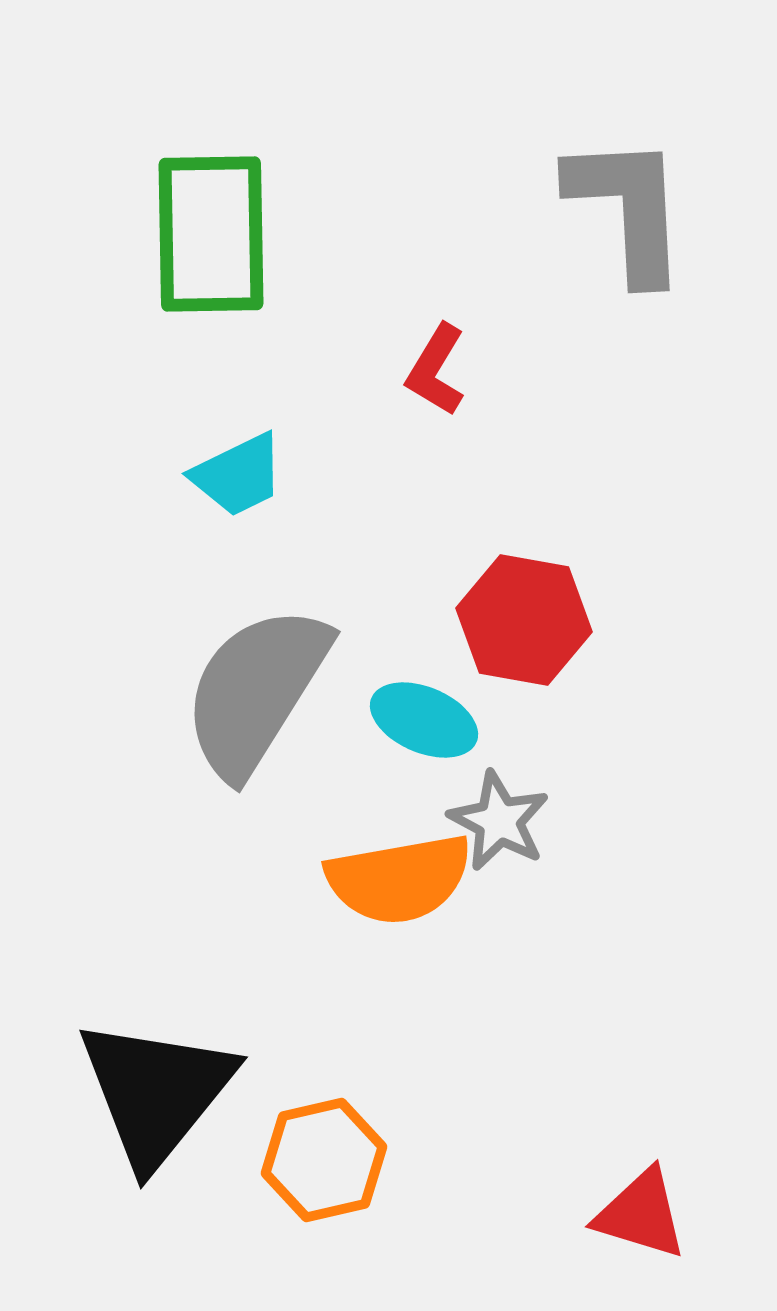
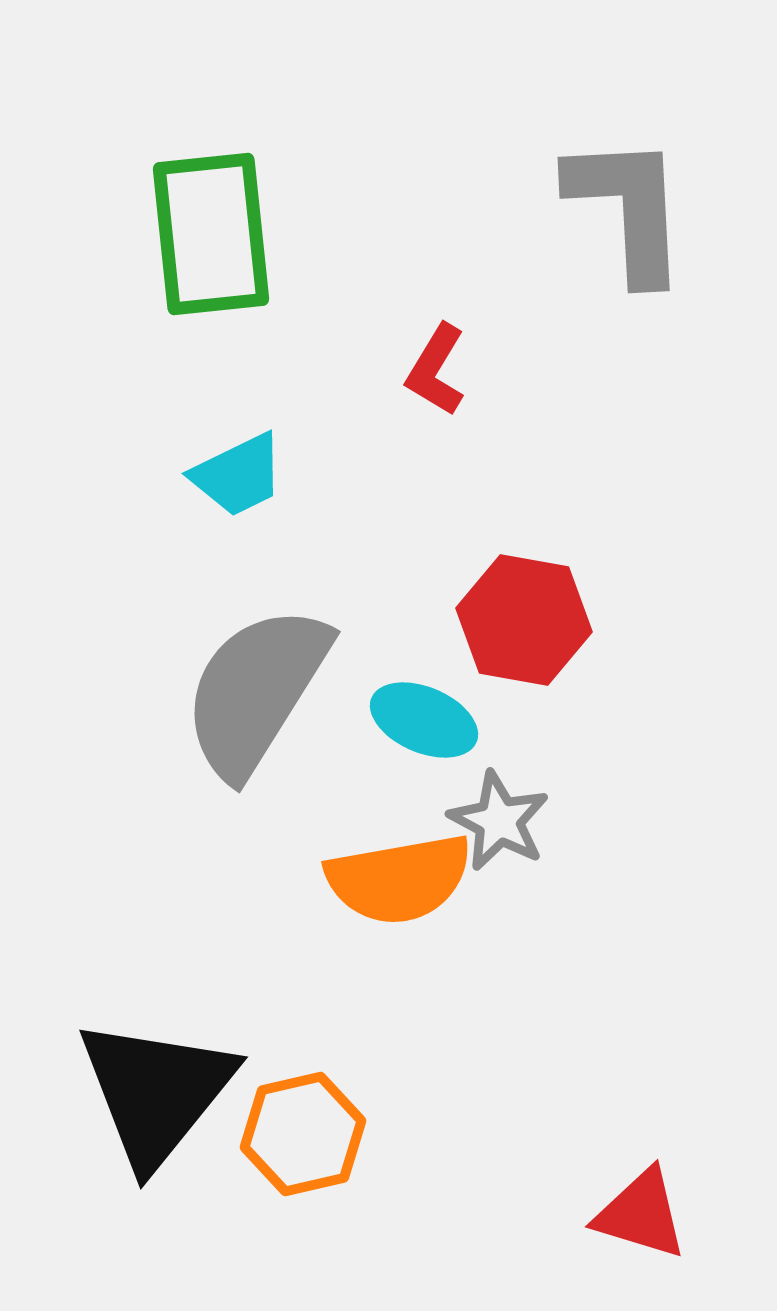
green rectangle: rotated 5 degrees counterclockwise
orange hexagon: moved 21 px left, 26 px up
